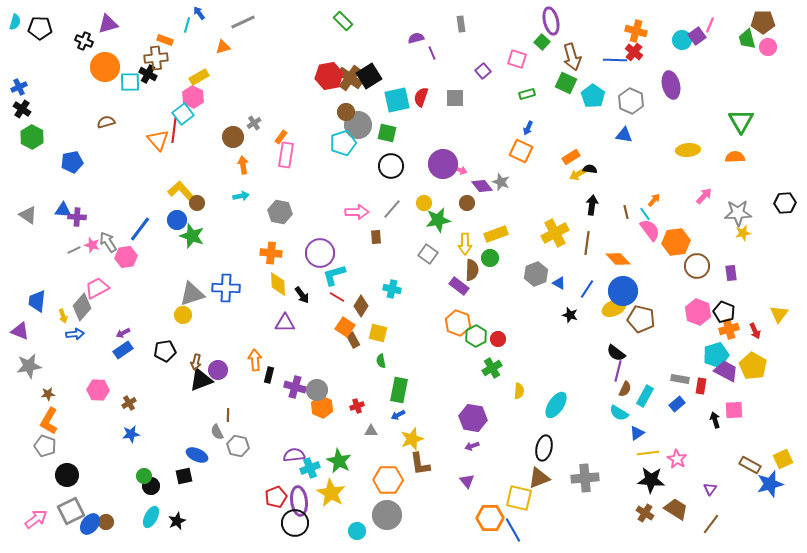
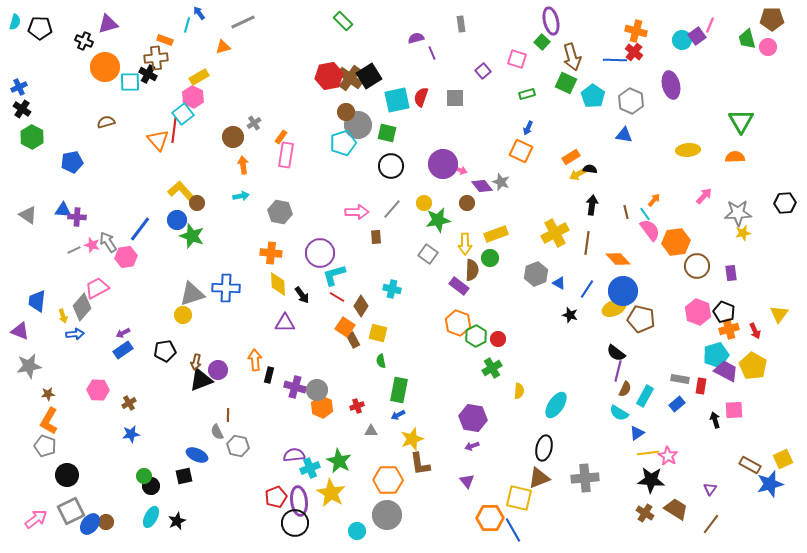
brown pentagon at (763, 22): moved 9 px right, 3 px up
pink star at (677, 459): moved 9 px left, 3 px up
